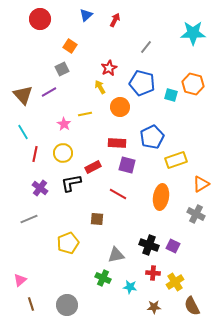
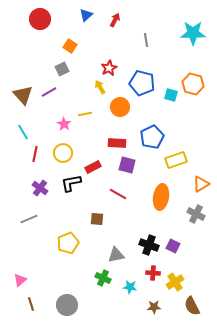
gray line at (146, 47): moved 7 px up; rotated 48 degrees counterclockwise
